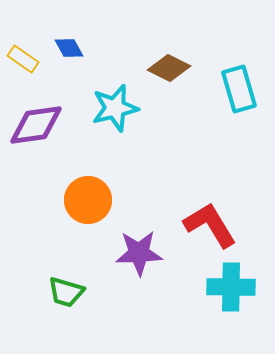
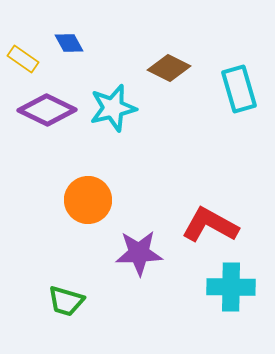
blue diamond: moved 5 px up
cyan star: moved 2 px left
purple diamond: moved 11 px right, 15 px up; rotated 34 degrees clockwise
red L-shape: rotated 30 degrees counterclockwise
green trapezoid: moved 9 px down
